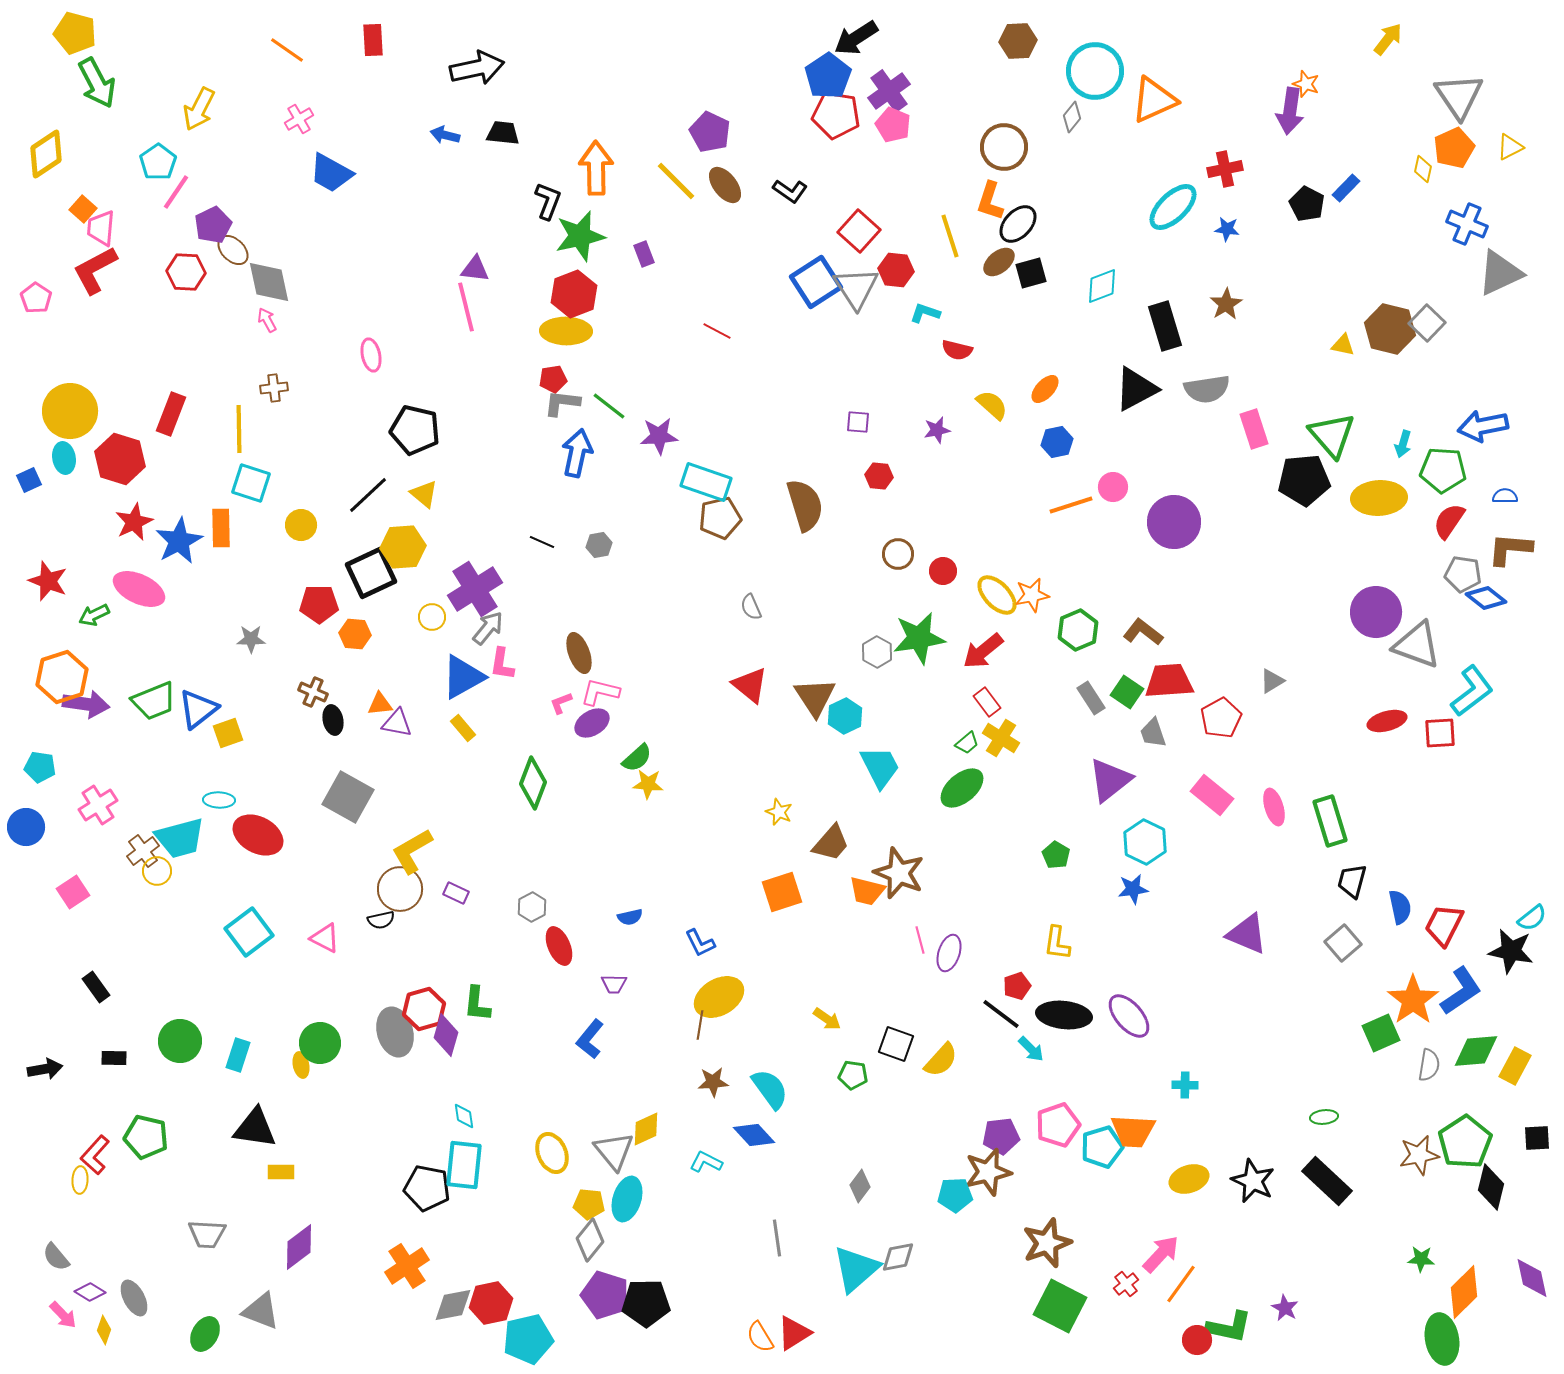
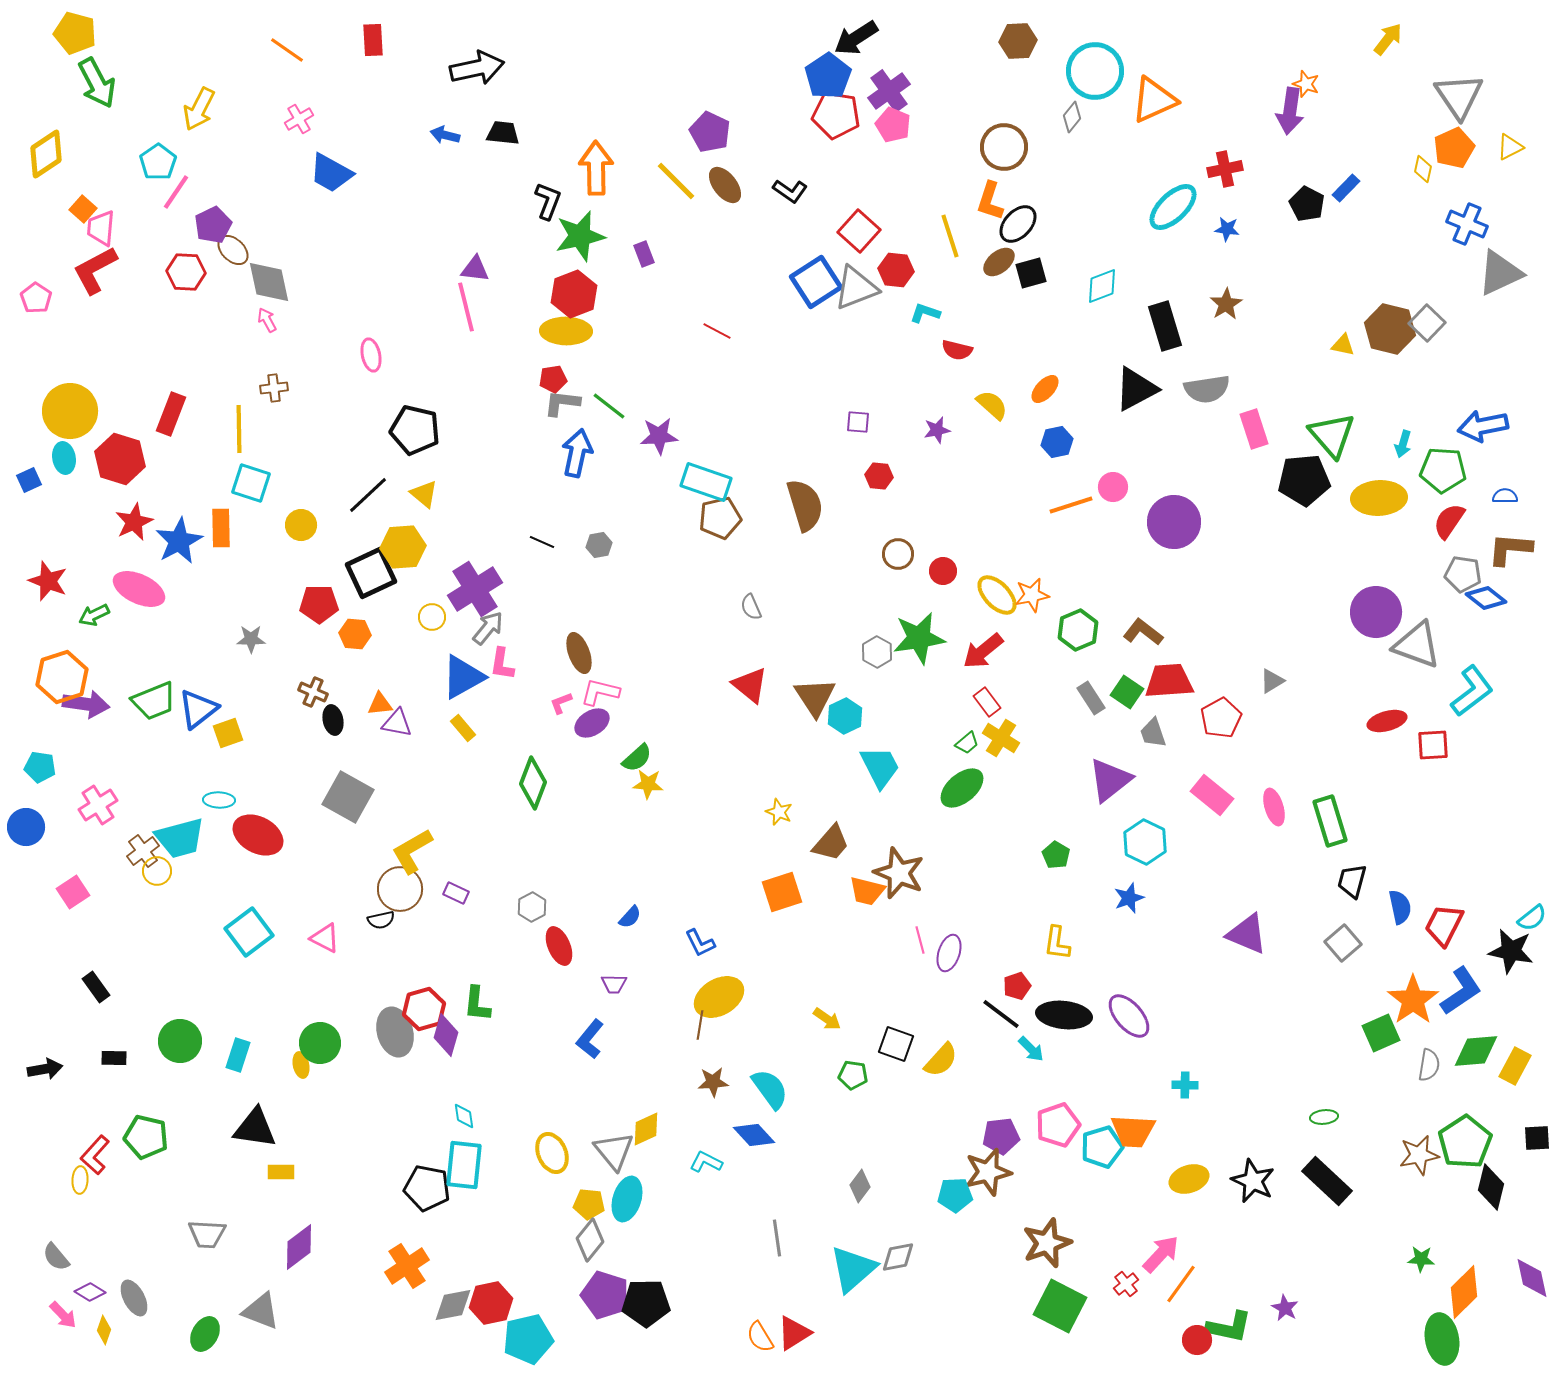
gray triangle at (856, 288): rotated 42 degrees clockwise
red square at (1440, 733): moved 7 px left, 12 px down
blue star at (1133, 889): moved 4 px left, 9 px down; rotated 12 degrees counterclockwise
blue semicircle at (630, 917): rotated 35 degrees counterclockwise
cyan triangle at (856, 1269): moved 3 px left
